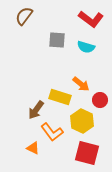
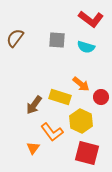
brown semicircle: moved 9 px left, 22 px down
red circle: moved 1 px right, 3 px up
brown arrow: moved 2 px left, 5 px up
yellow hexagon: moved 1 px left
orange triangle: rotated 40 degrees clockwise
